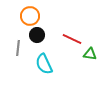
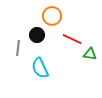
orange circle: moved 22 px right
cyan semicircle: moved 4 px left, 4 px down
